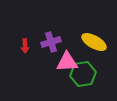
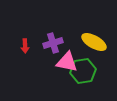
purple cross: moved 2 px right, 1 px down
pink triangle: rotated 15 degrees clockwise
green hexagon: moved 3 px up
